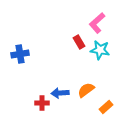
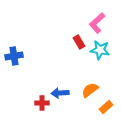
blue cross: moved 6 px left, 2 px down
orange semicircle: moved 4 px right
